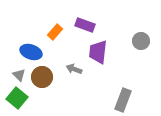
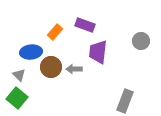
blue ellipse: rotated 25 degrees counterclockwise
gray arrow: rotated 21 degrees counterclockwise
brown circle: moved 9 px right, 10 px up
gray rectangle: moved 2 px right, 1 px down
